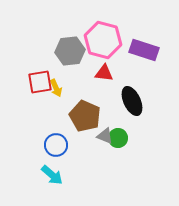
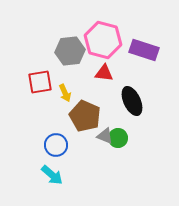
yellow arrow: moved 9 px right, 5 px down
